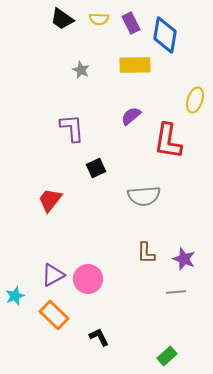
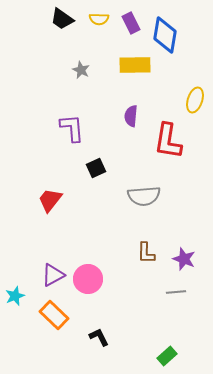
purple semicircle: rotated 45 degrees counterclockwise
